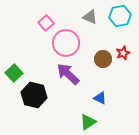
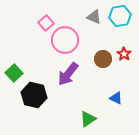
gray triangle: moved 4 px right
pink circle: moved 1 px left, 3 px up
red star: moved 1 px right, 1 px down; rotated 16 degrees counterclockwise
purple arrow: rotated 95 degrees counterclockwise
blue triangle: moved 16 px right
green triangle: moved 3 px up
